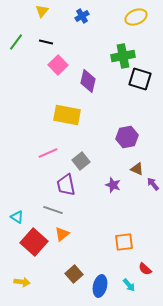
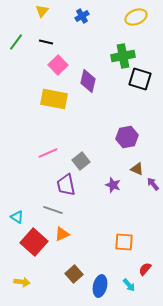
yellow rectangle: moved 13 px left, 16 px up
orange triangle: rotated 14 degrees clockwise
orange square: rotated 12 degrees clockwise
red semicircle: rotated 88 degrees clockwise
